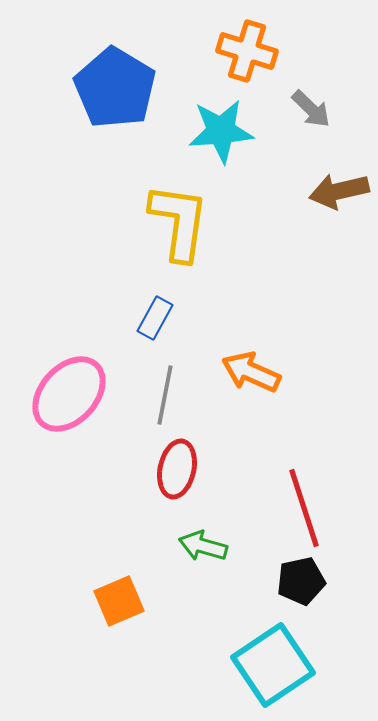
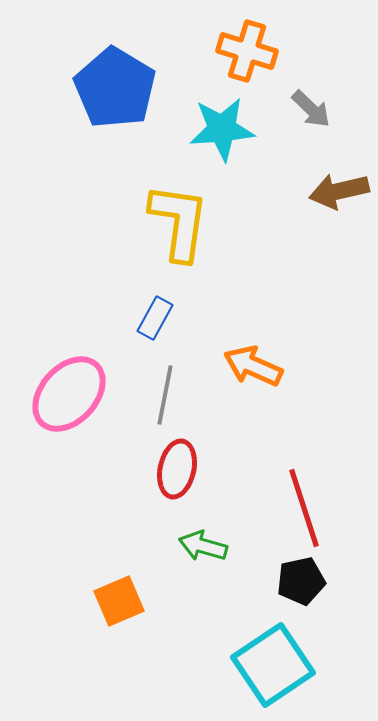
cyan star: moved 1 px right, 2 px up
orange arrow: moved 2 px right, 6 px up
